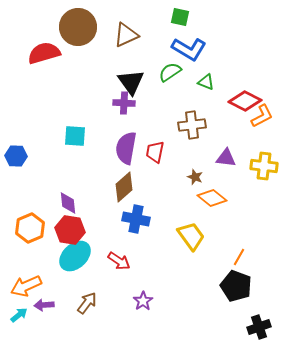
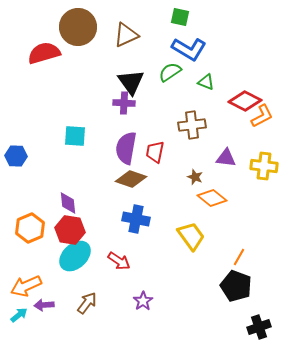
brown diamond: moved 7 px right, 8 px up; rotated 60 degrees clockwise
